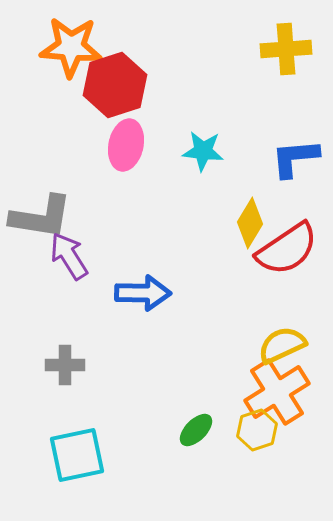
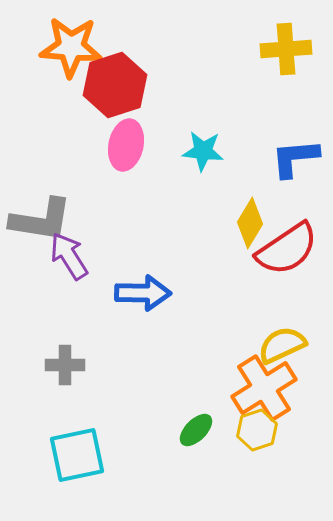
gray L-shape: moved 3 px down
orange cross: moved 13 px left, 4 px up
